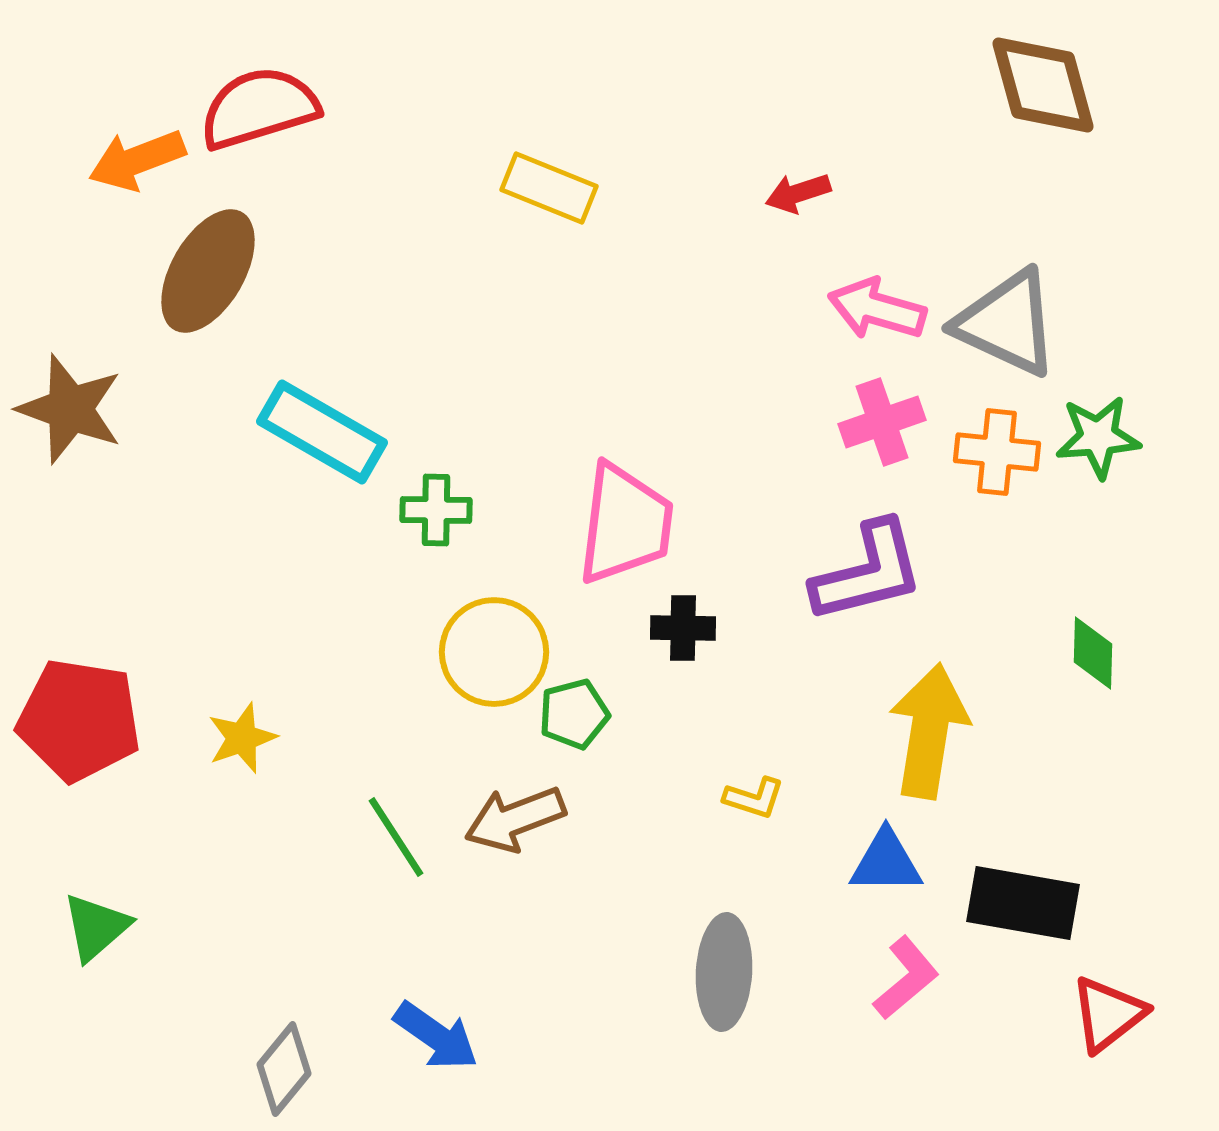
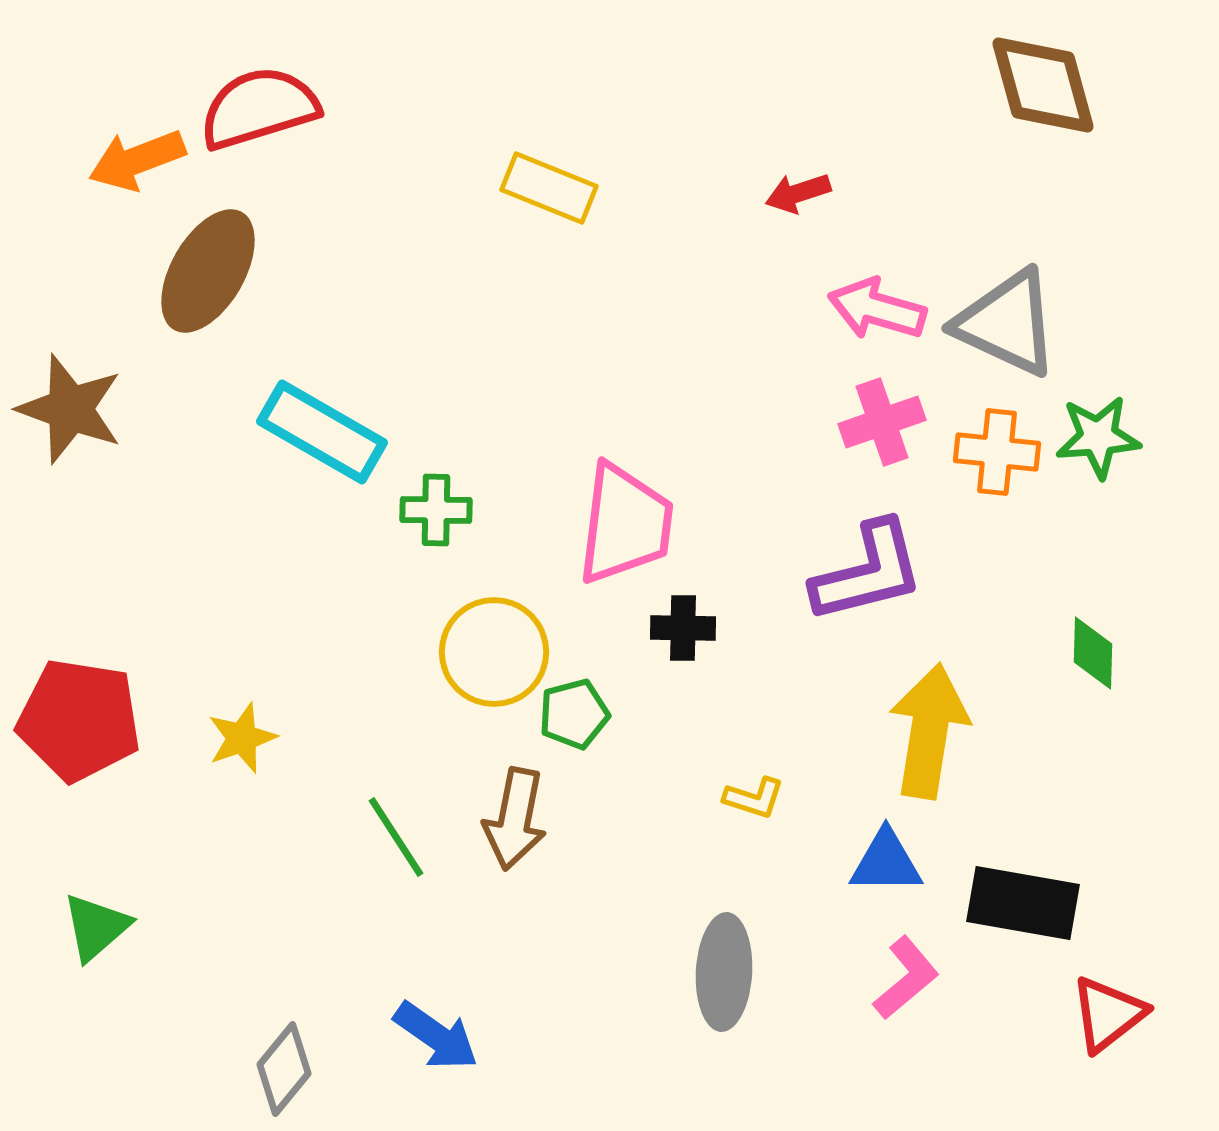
brown arrow: rotated 58 degrees counterclockwise
